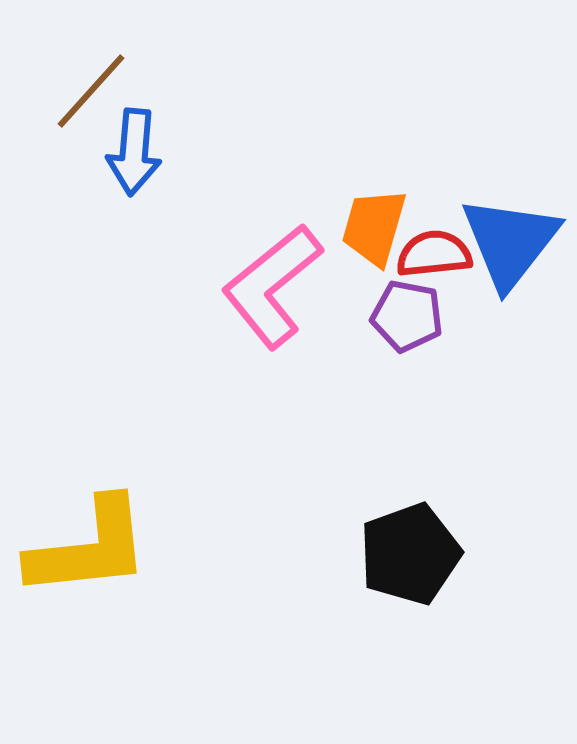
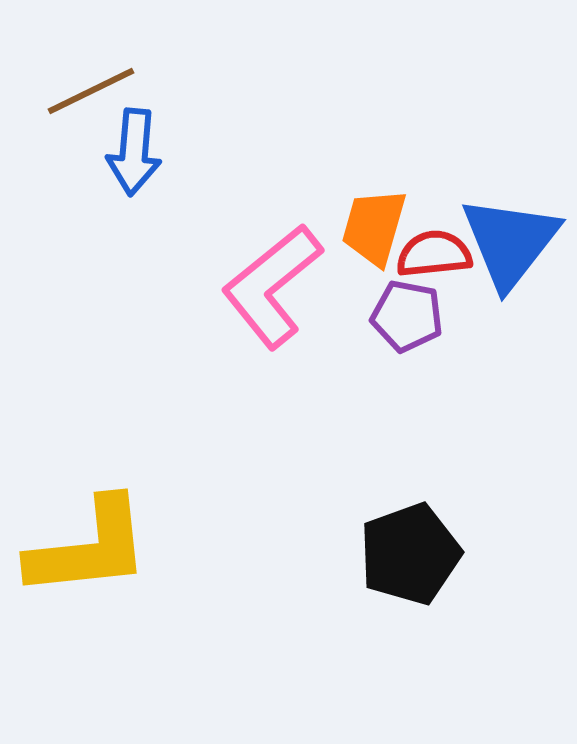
brown line: rotated 22 degrees clockwise
